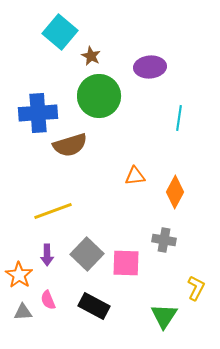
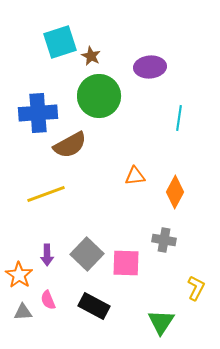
cyan square: moved 10 px down; rotated 32 degrees clockwise
brown semicircle: rotated 12 degrees counterclockwise
yellow line: moved 7 px left, 17 px up
green triangle: moved 3 px left, 6 px down
